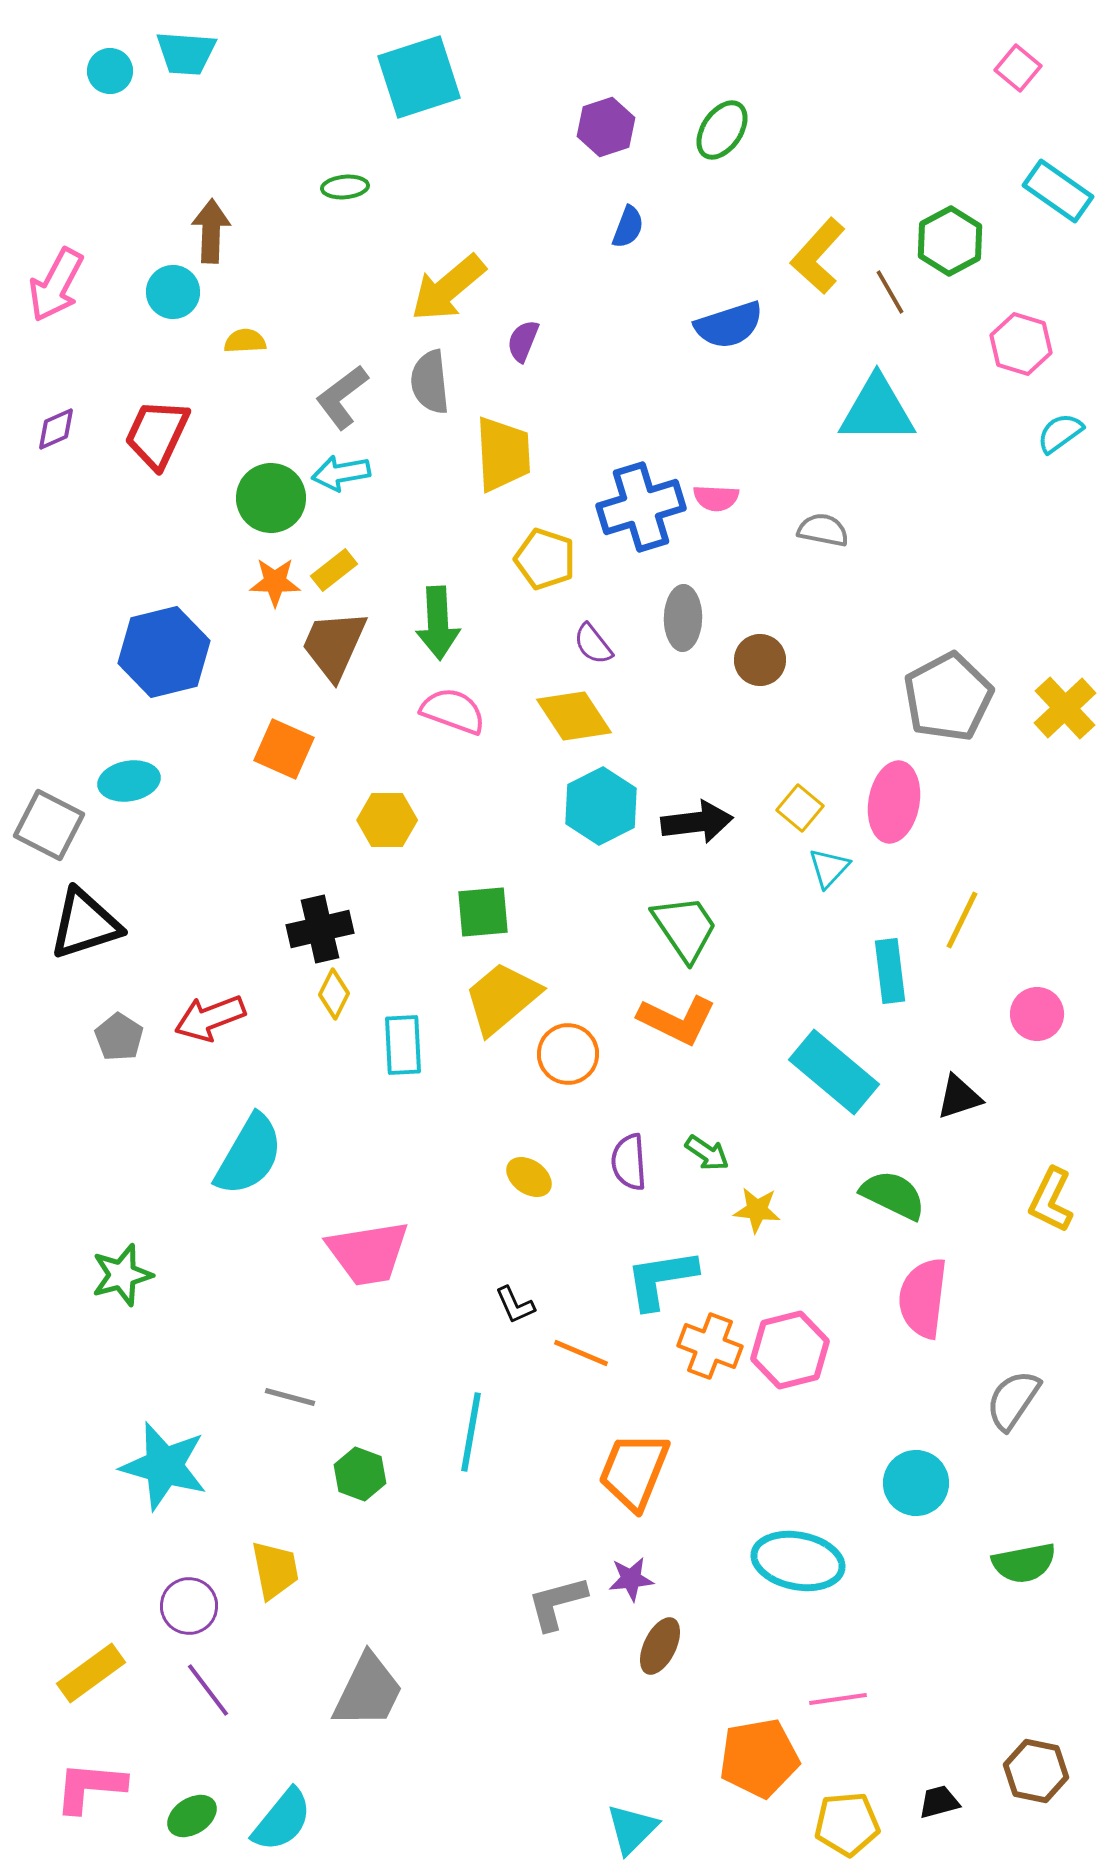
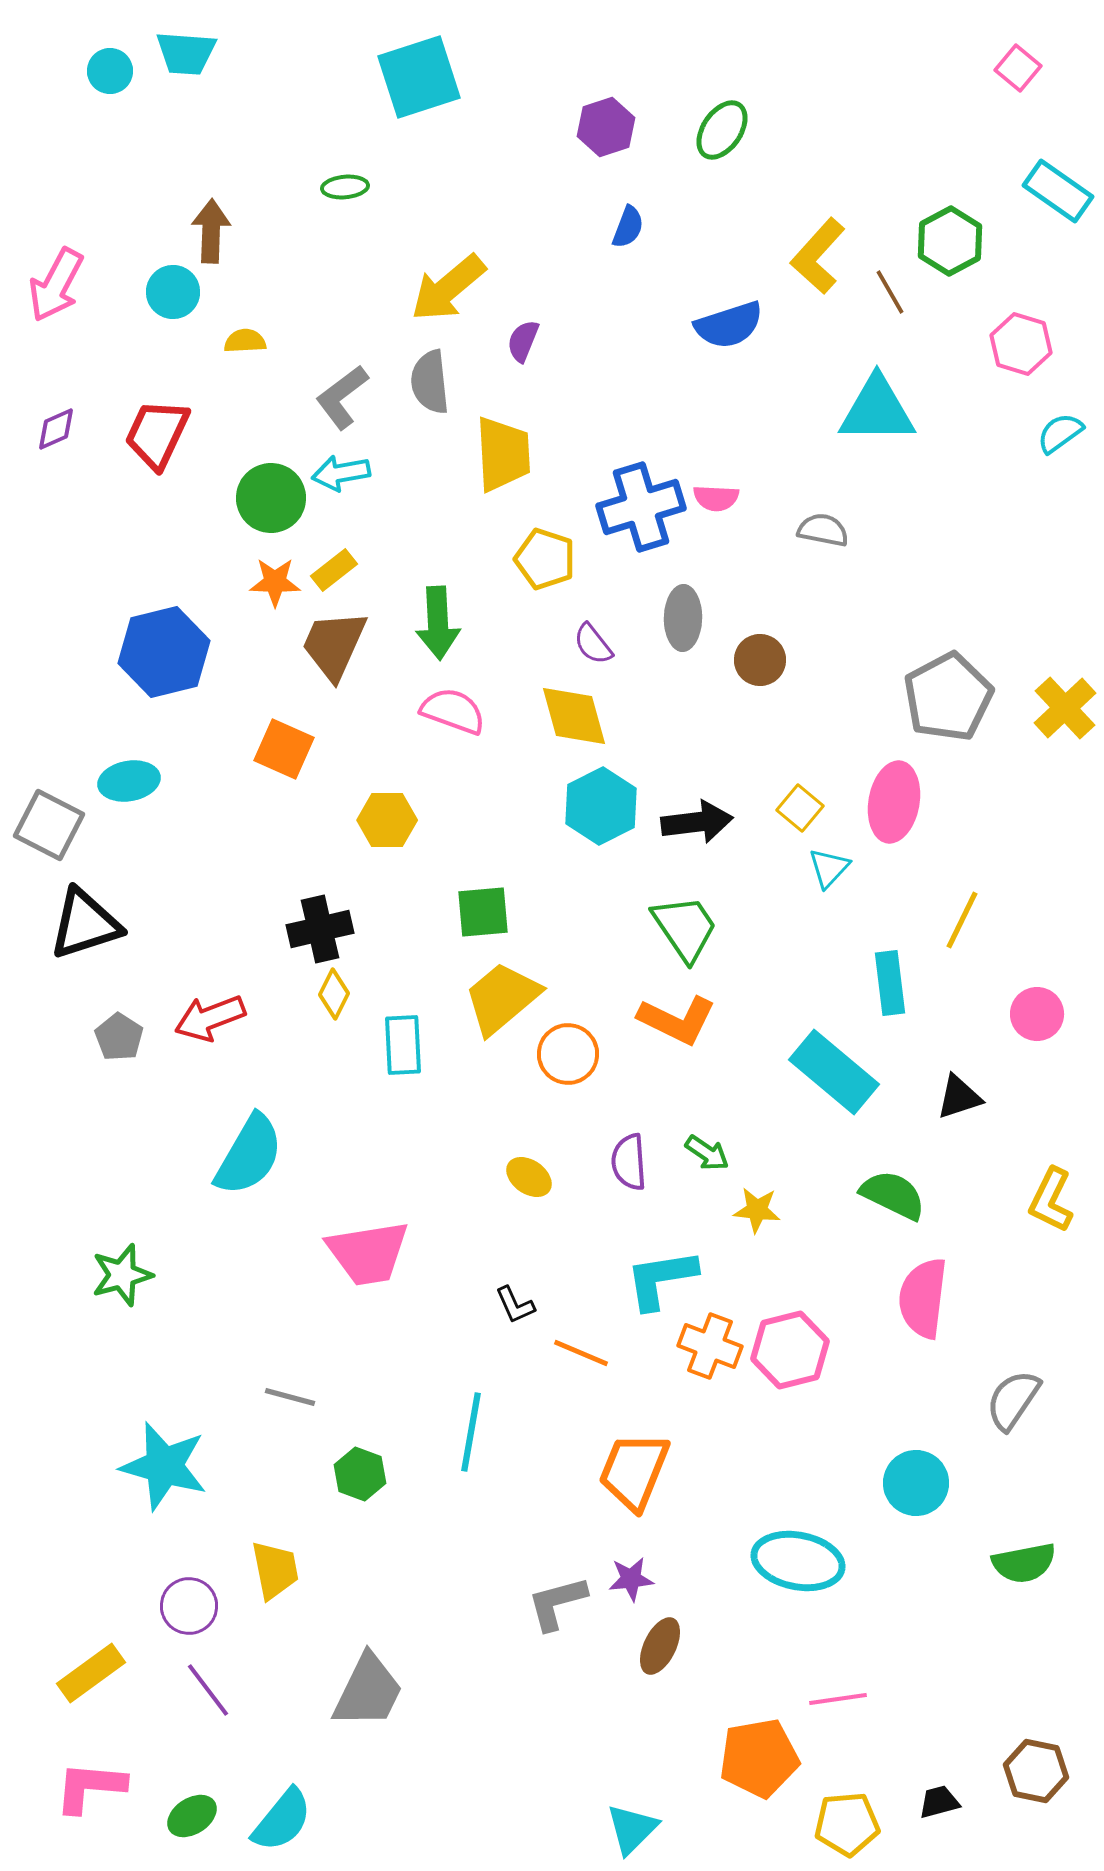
yellow diamond at (574, 716): rotated 18 degrees clockwise
cyan rectangle at (890, 971): moved 12 px down
